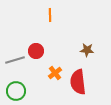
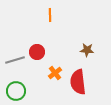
red circle: moved 1 px right, 1 px down
